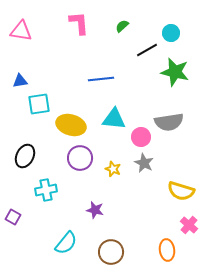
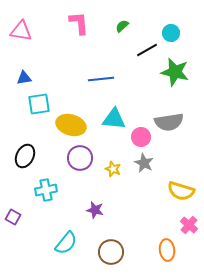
blue triangle: moved 4 px right, 3 px up
